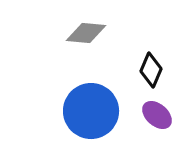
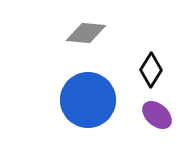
black diamond: rotated 8 degrees clockwise
blue circle: moved 3 px left, 11 px up
